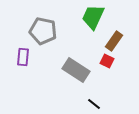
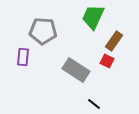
gray pentagon: rotated 8 degrees counterclockwise
